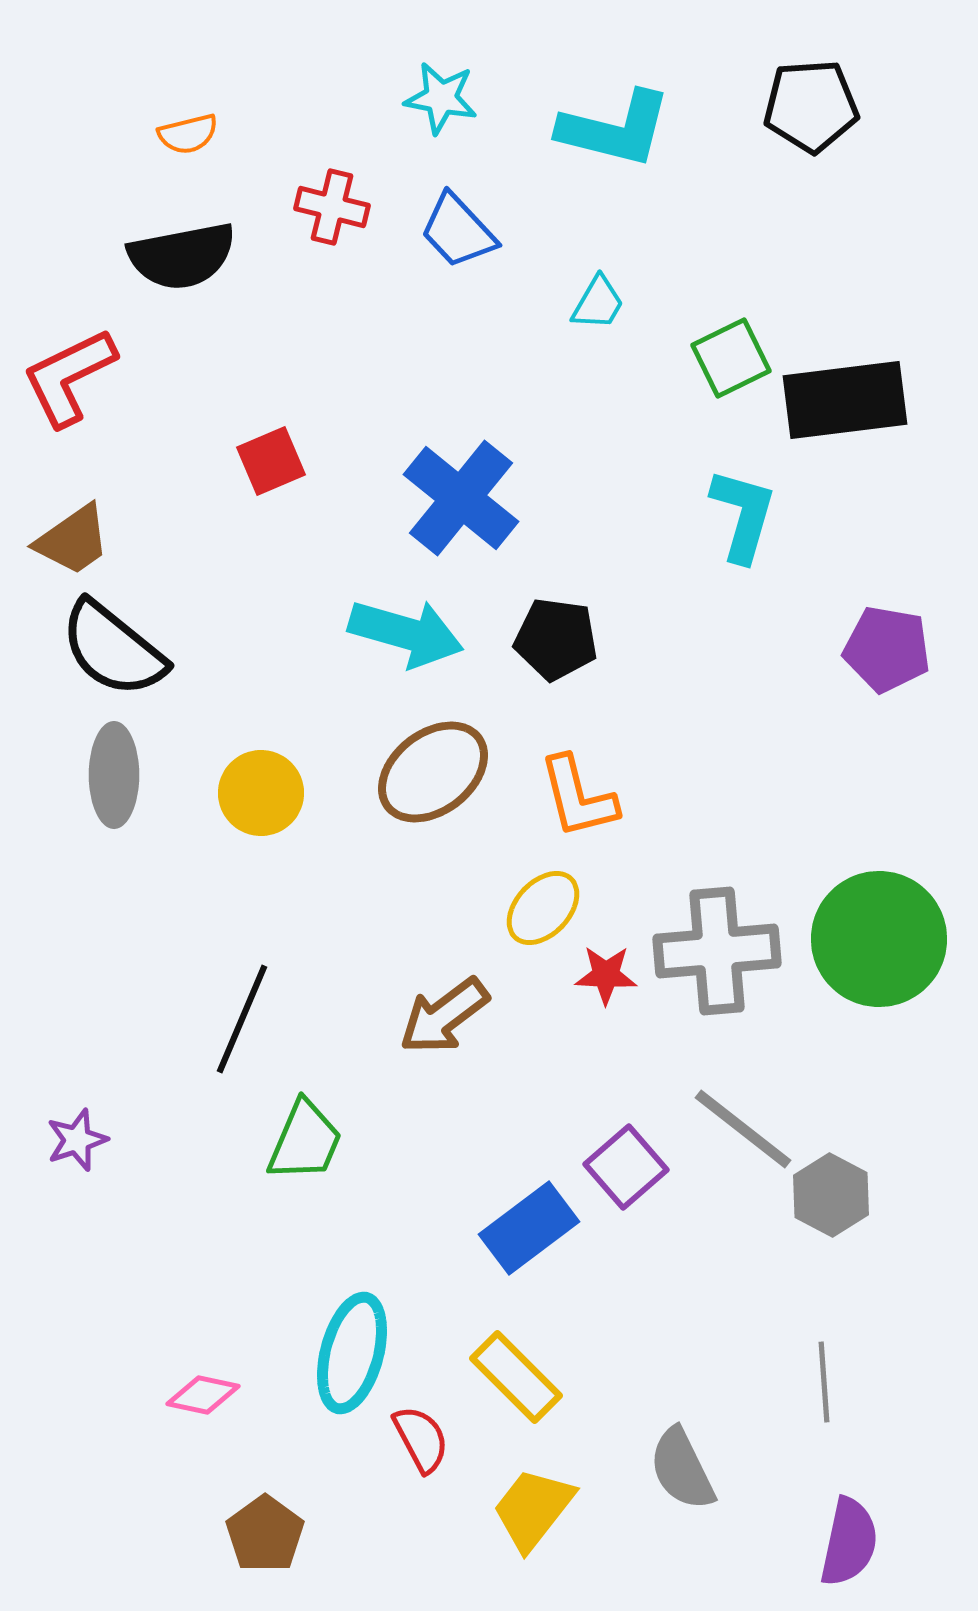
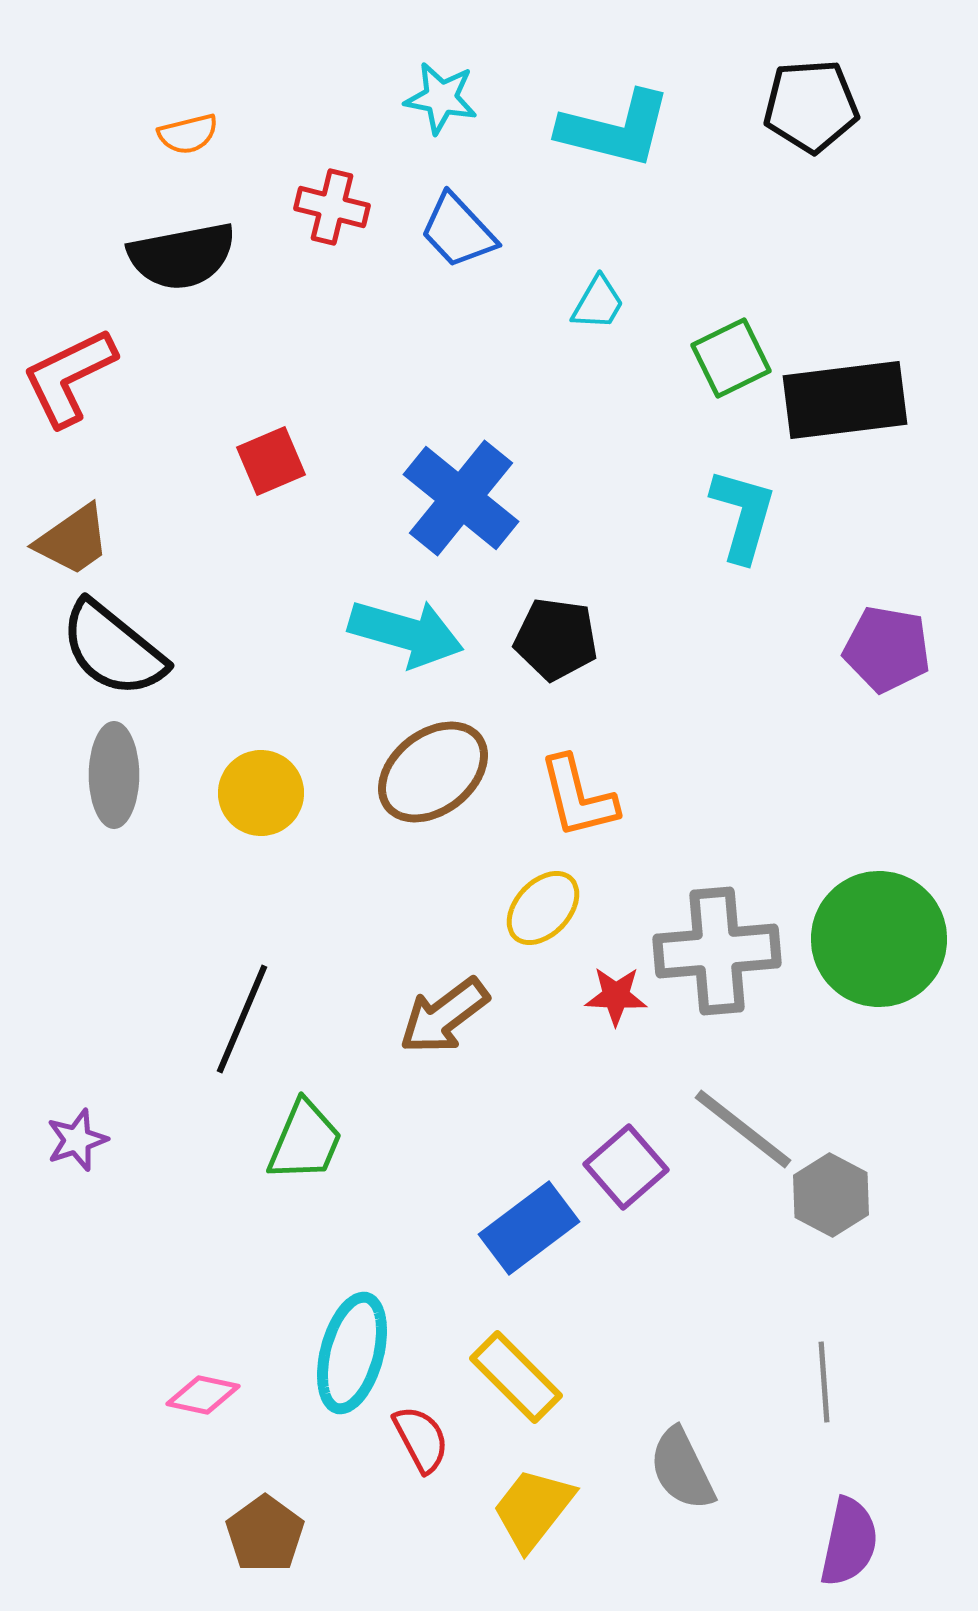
red star at (606, 975): moved 10 px right, 21 px down
